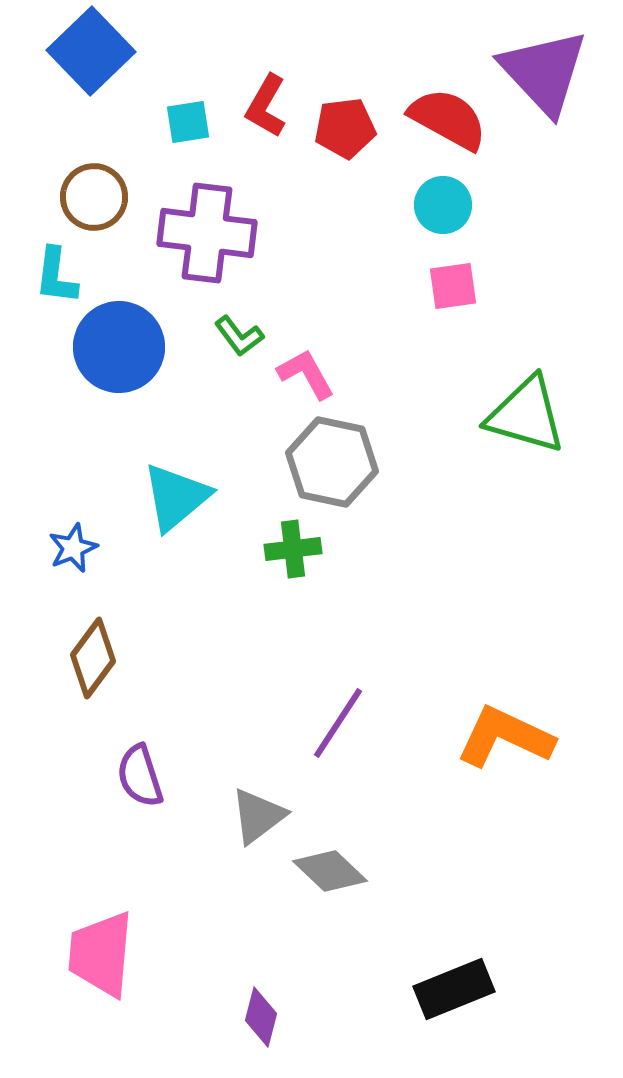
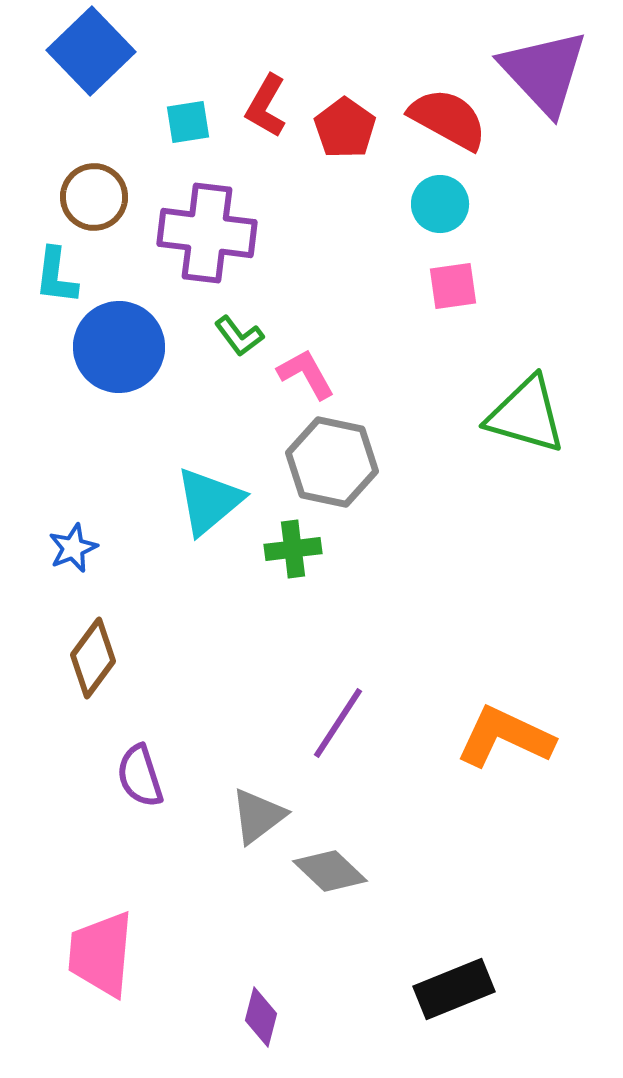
red pentagon: rotated 30 degrees counterclockwise
cyan circle: moved 3 px left, 1 px up
cyan triangle: moved 33 px right, 4 px down
